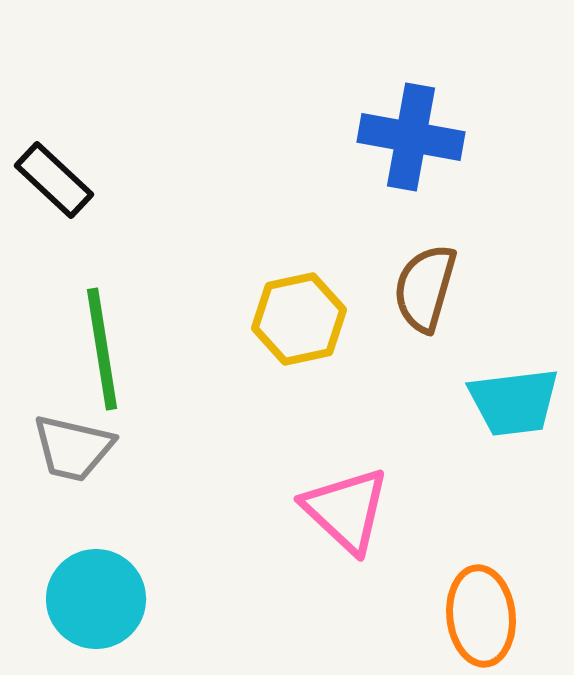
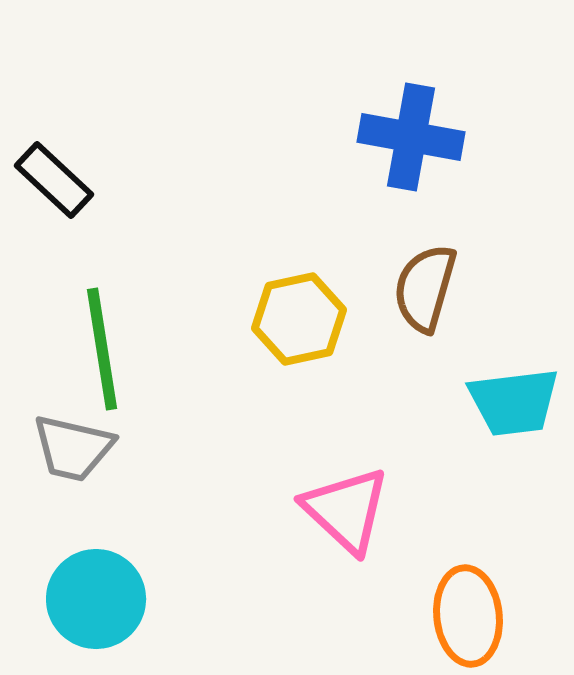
orange ellipse: moved 13 px left
